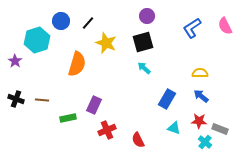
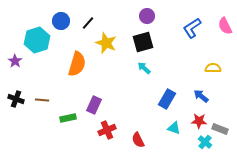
yellow semicircle: moved 13 px right, 5 px up
